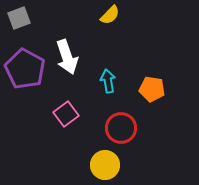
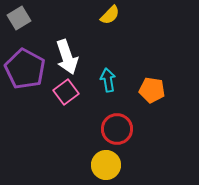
gray square: rotated 10 degrees counterclockwise
cyan arrow: moved 1 px up
orange pentagon: moved 1 px down
pink square: moved 22 px up
red circle: moved 4 px left, 1 px down
yellow circle: moved 1 px right
